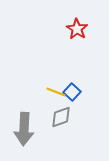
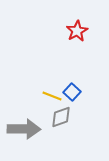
red star: moved 2 px down; rotated 10 degrees clockwise
yellow line: moved 4 px left, 4 px down
gray arrow: rotated 92 degrees counterclockwise
